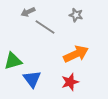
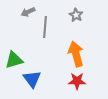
gray star: rotated 16 degrees clockwise
gray line: rotated 60 degrees clockwise
orange arrow: rotated 80 degrees counterclockwise
green triangle: moved 1 px right, 1 px up
red star: moved 7 px right, 1 px up; rotated 18 degrees clockwise
